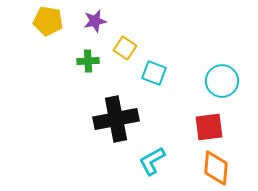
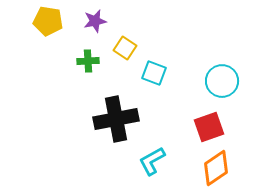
red square: rotated 12 degrees counterclockwise
orange diamond: rotated 51 degrees clockwise
